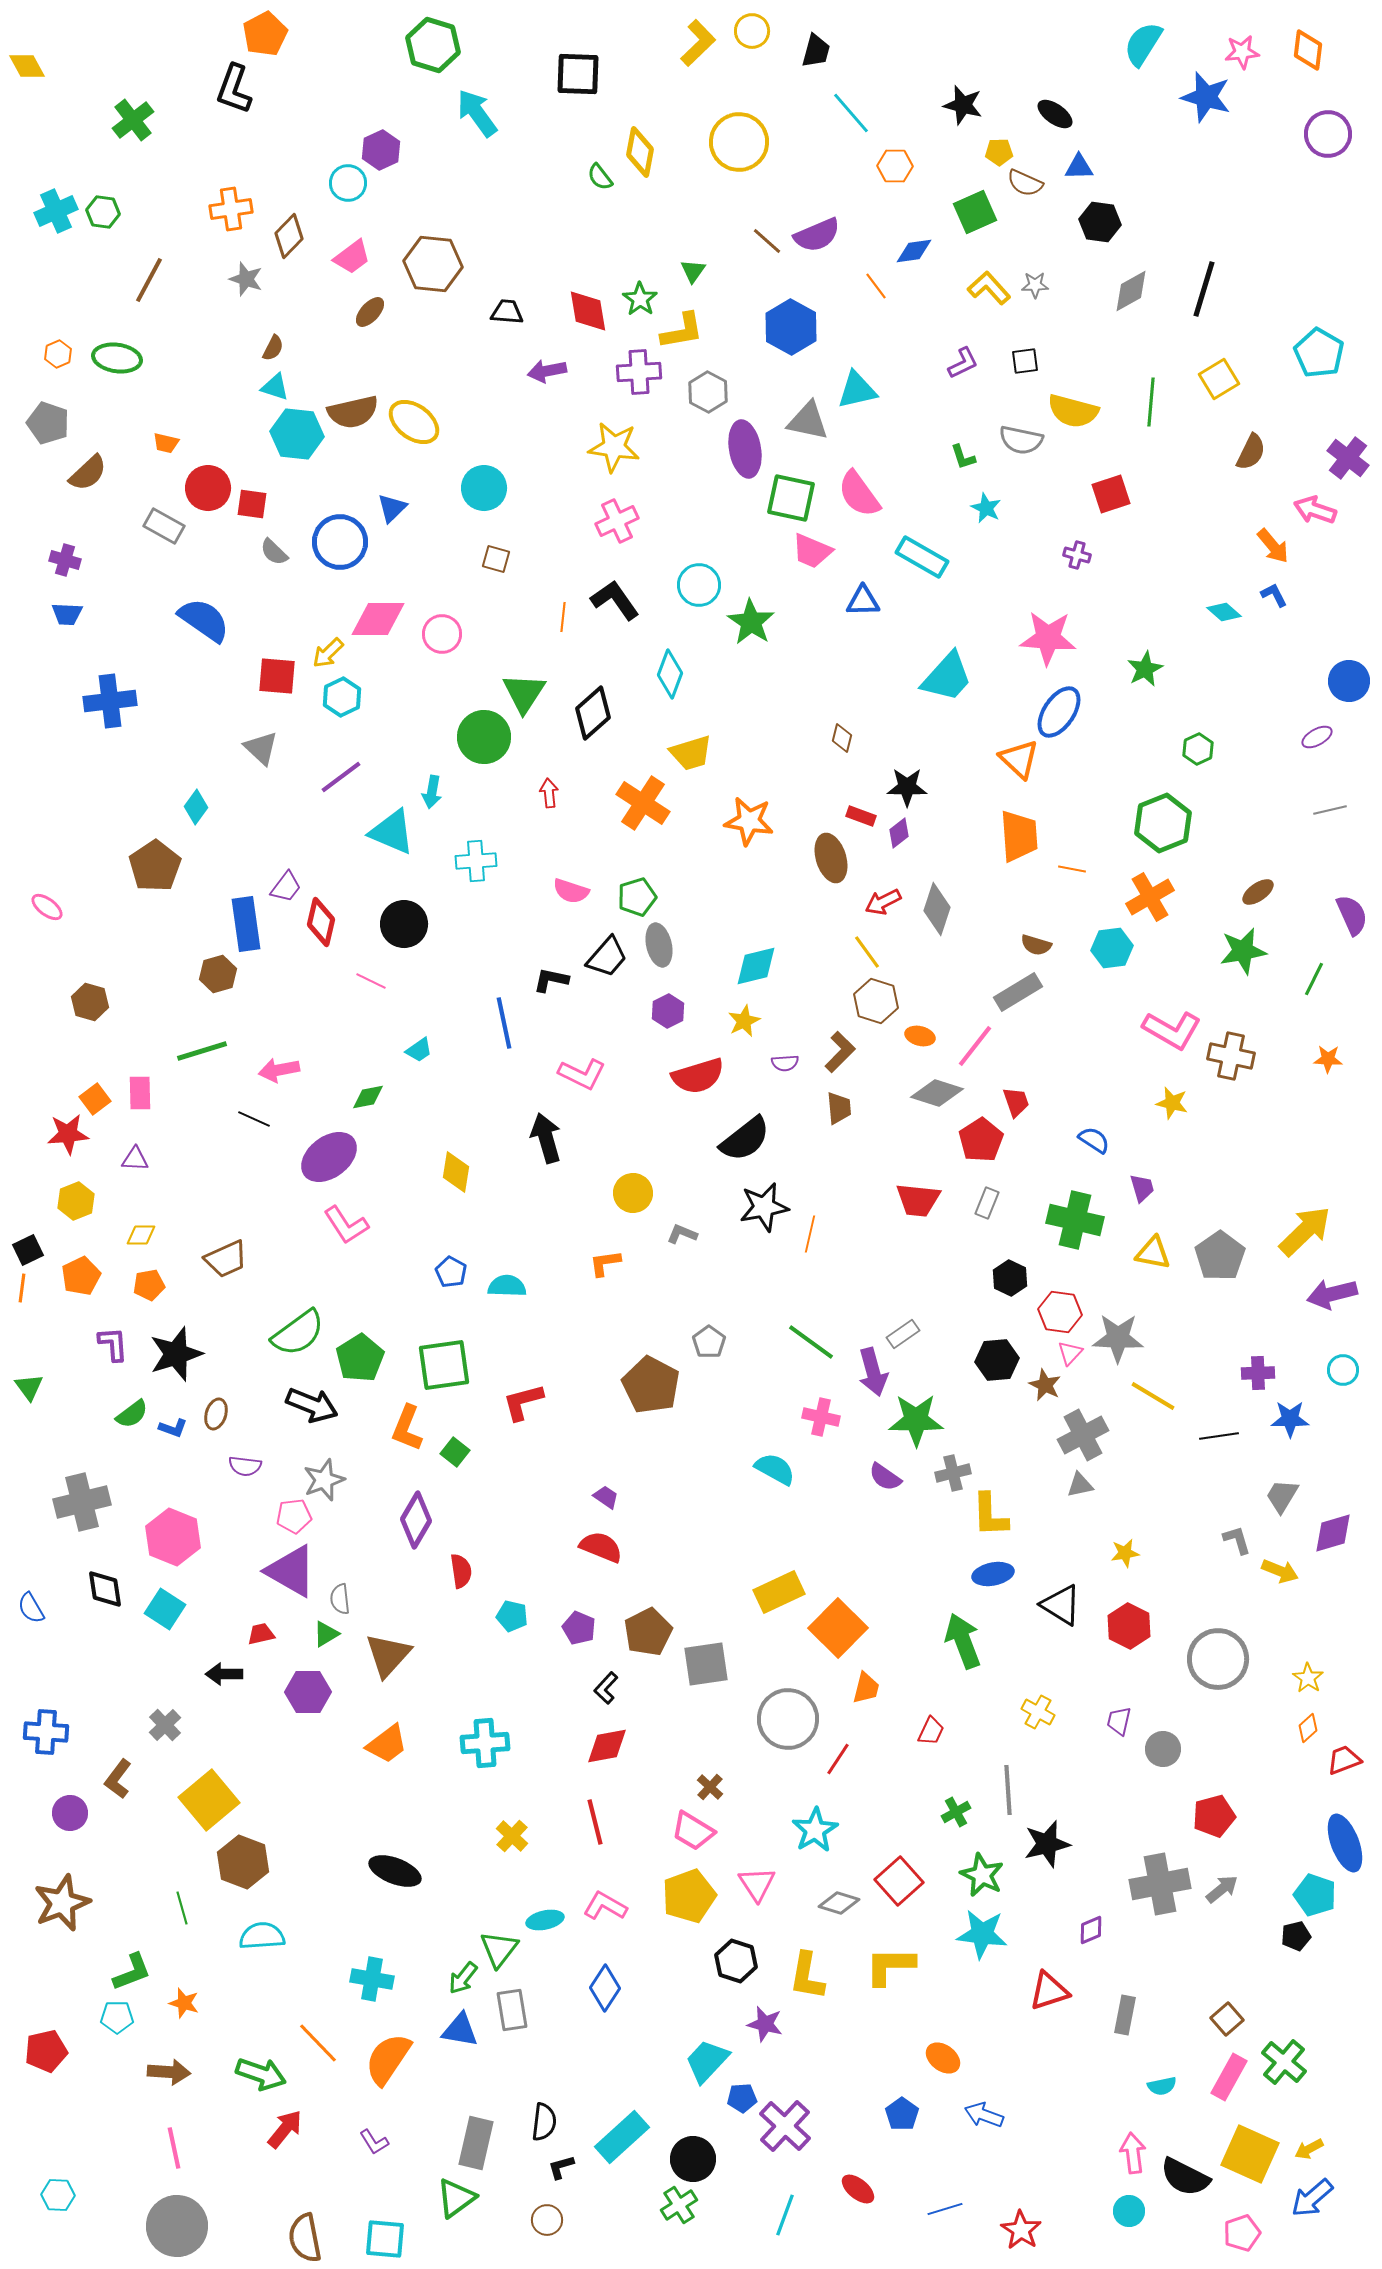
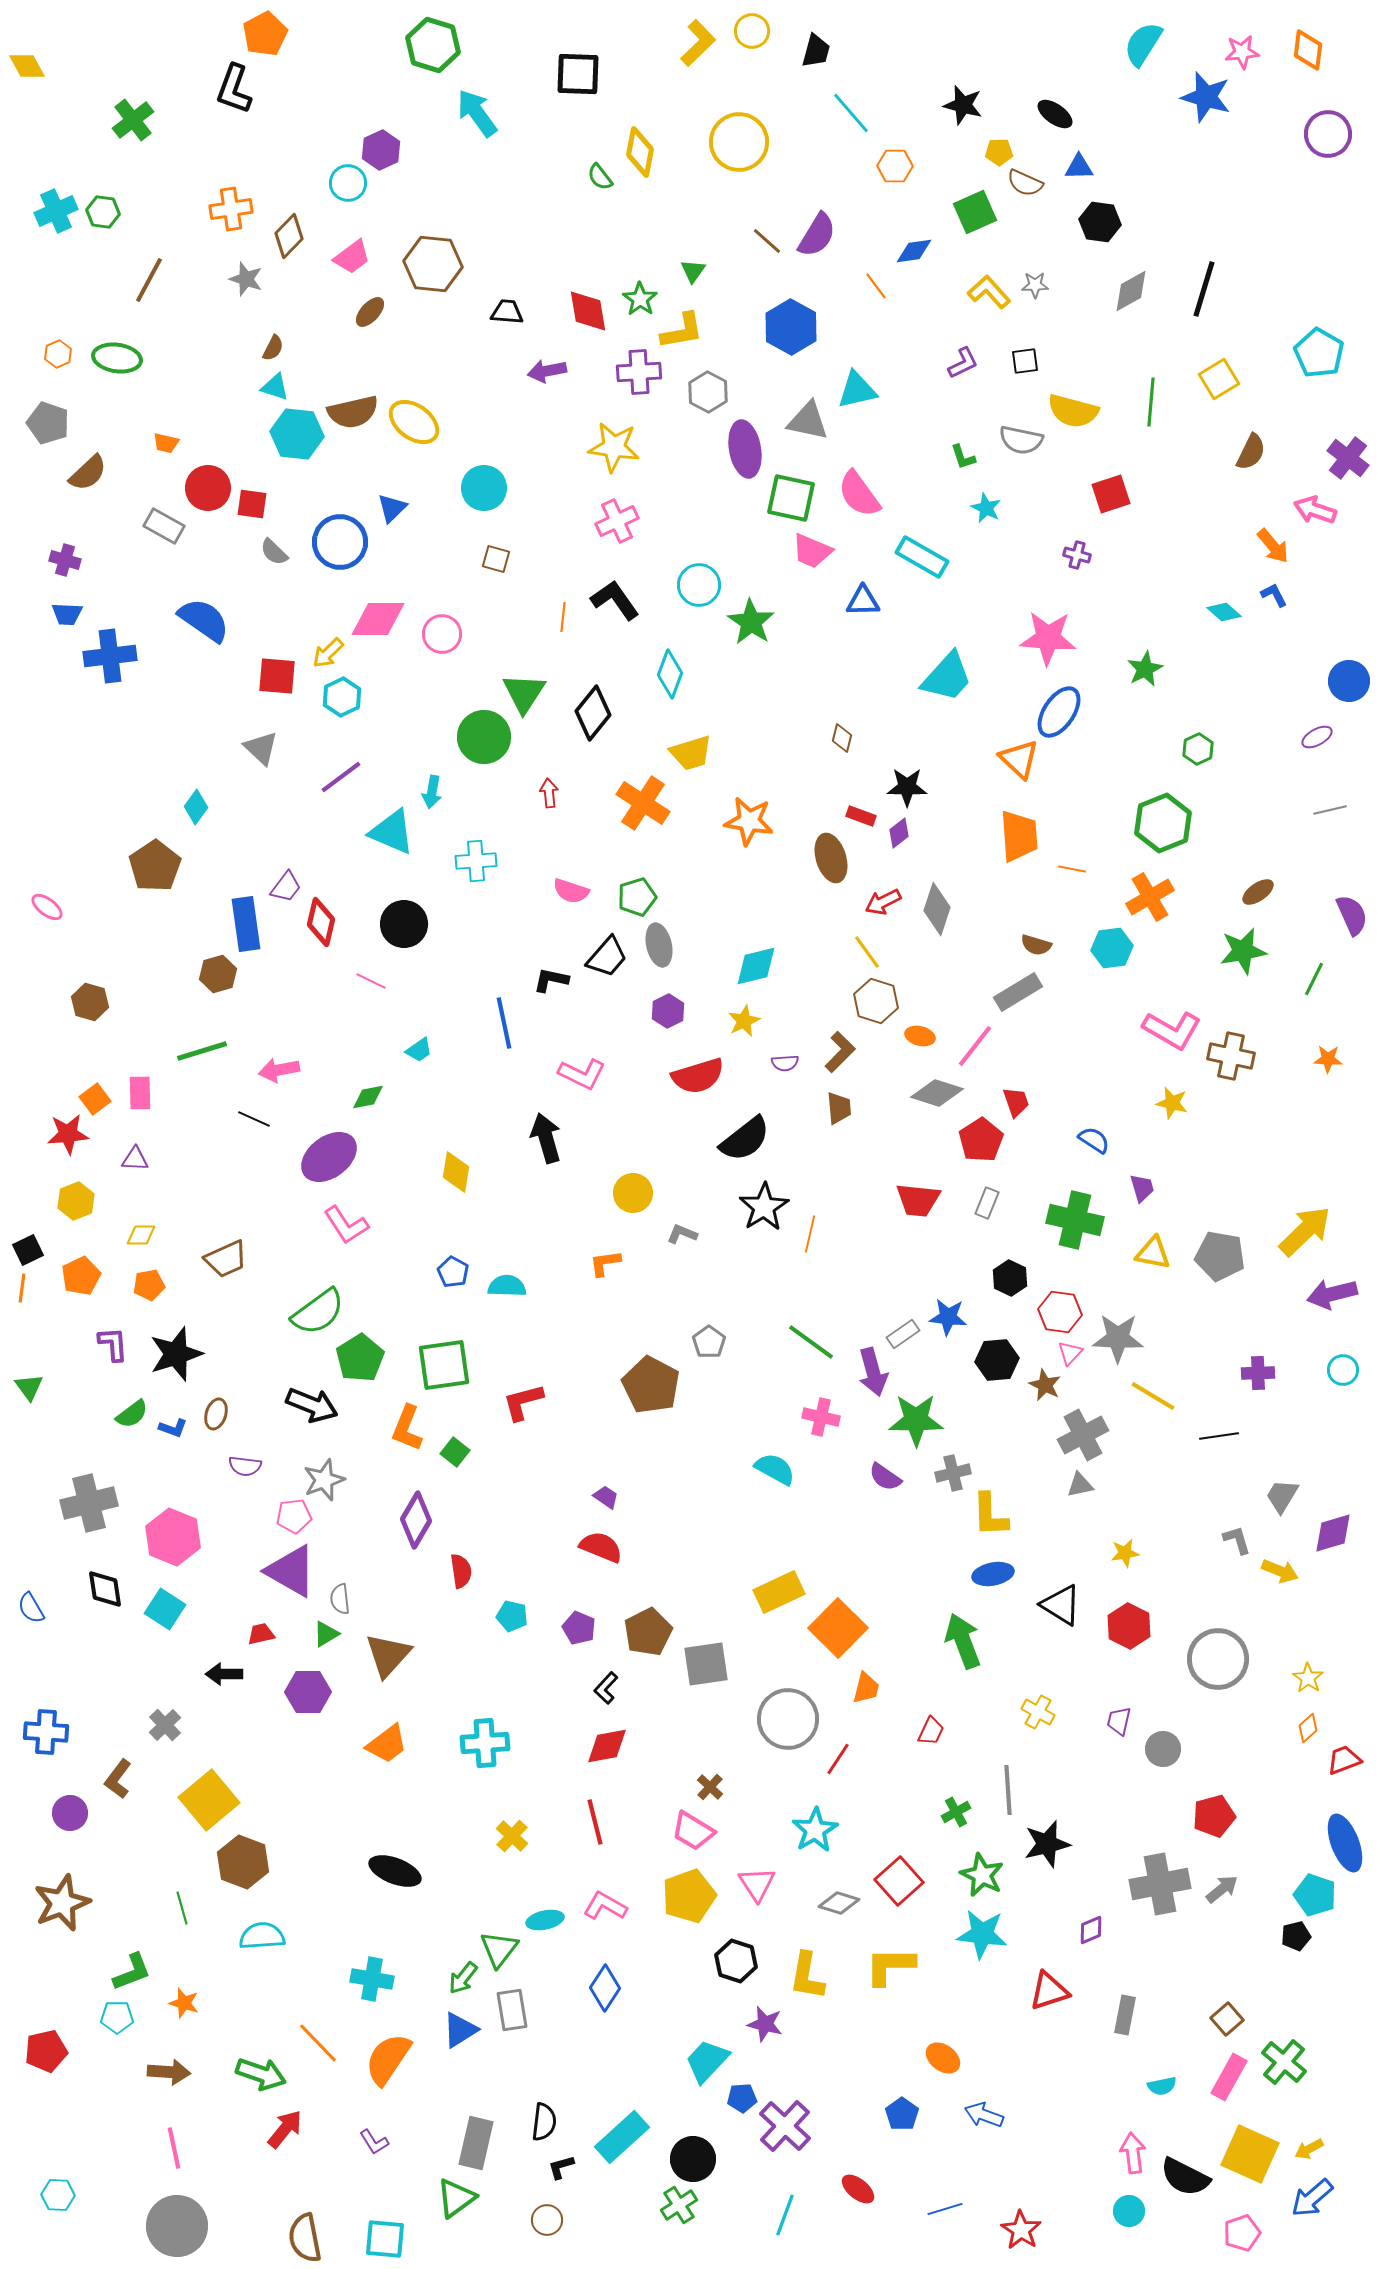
purple semicircle at (817, 235): rotated 36 degrees counterclockwise
yellow L-shape at (989, 288): moved 4 px down
blue cross at (110, 701): moved 45 px up
black diamond at (593, 713): rotated 10 degrees counterclockwise
black star at (764, 1207): rotated 21 degrees counterclockwise
gray pentagon at (1220, 1256): rotated 27 degrees counterclockwise
blue pentagon at (451, 1272): moved 2 px right
green semicircle at (298, 1333): moved 20 px right, 21 px up
blue star at (1290, 1419): moved 342 px left, 102 px up; rotated 6 degrees clockwise
gray cross at (82, 1502): moved 7 px right, 1 px down
blue triangle at (460, 2030): rotated 42 degrees counterclockwise
